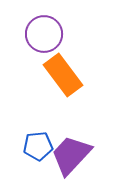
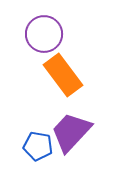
blue pentagon: rotated 16 degrees clockwise
purple trapezoid: moved 23 px up
